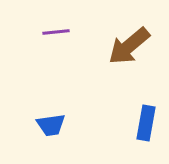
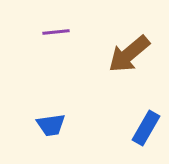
brown arrow: moved 8 px down
blue rectangle: moved 5 px down; rotated 20 degrees clockwise
